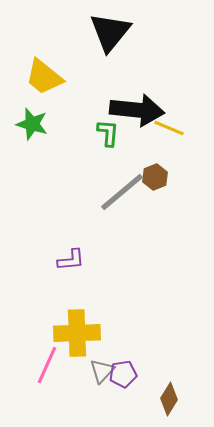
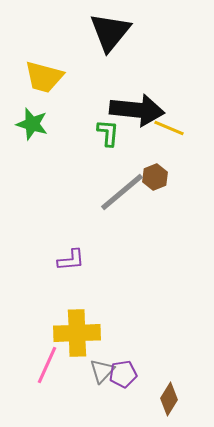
yellow trapezoid: rotated 24 degrees counterclockwise
